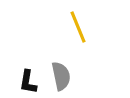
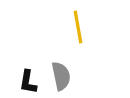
yellow line: rotated 12 degrees clockwise
